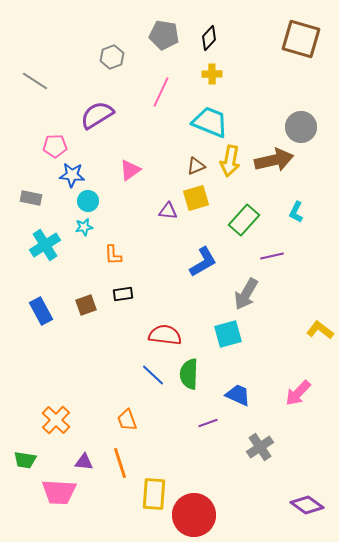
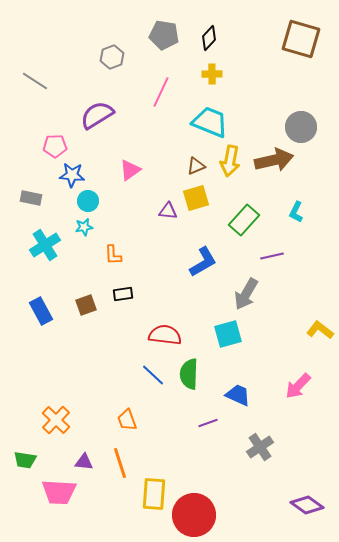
pink arrow at (298, 393): moved 7 px up
